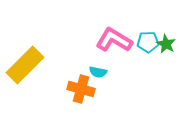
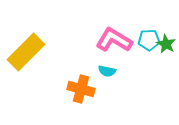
cyan pentagon: moved 1 px right, 2 px up
yellow rectangle: moved 1 px right, 13 px up
cyan semicircle: moved 9 px right, 1 px up
